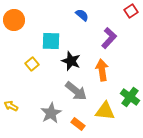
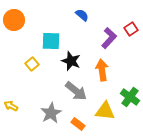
red square: moved 18 px down
